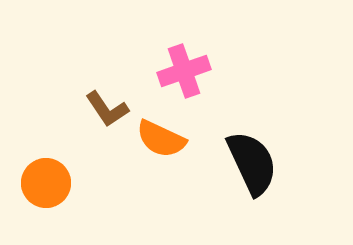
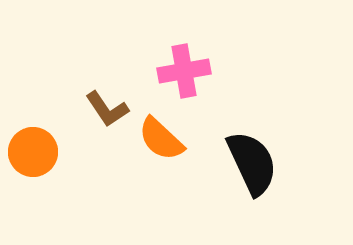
pink cross: rotated 9 degrees clockwise
orange semicircle: rotated 18 degrees clockwise
orange circle: moved 13 px left, 31 px up
